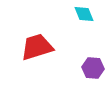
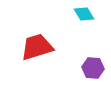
cyan diamond: rotated 10 degrees counterclockwise
